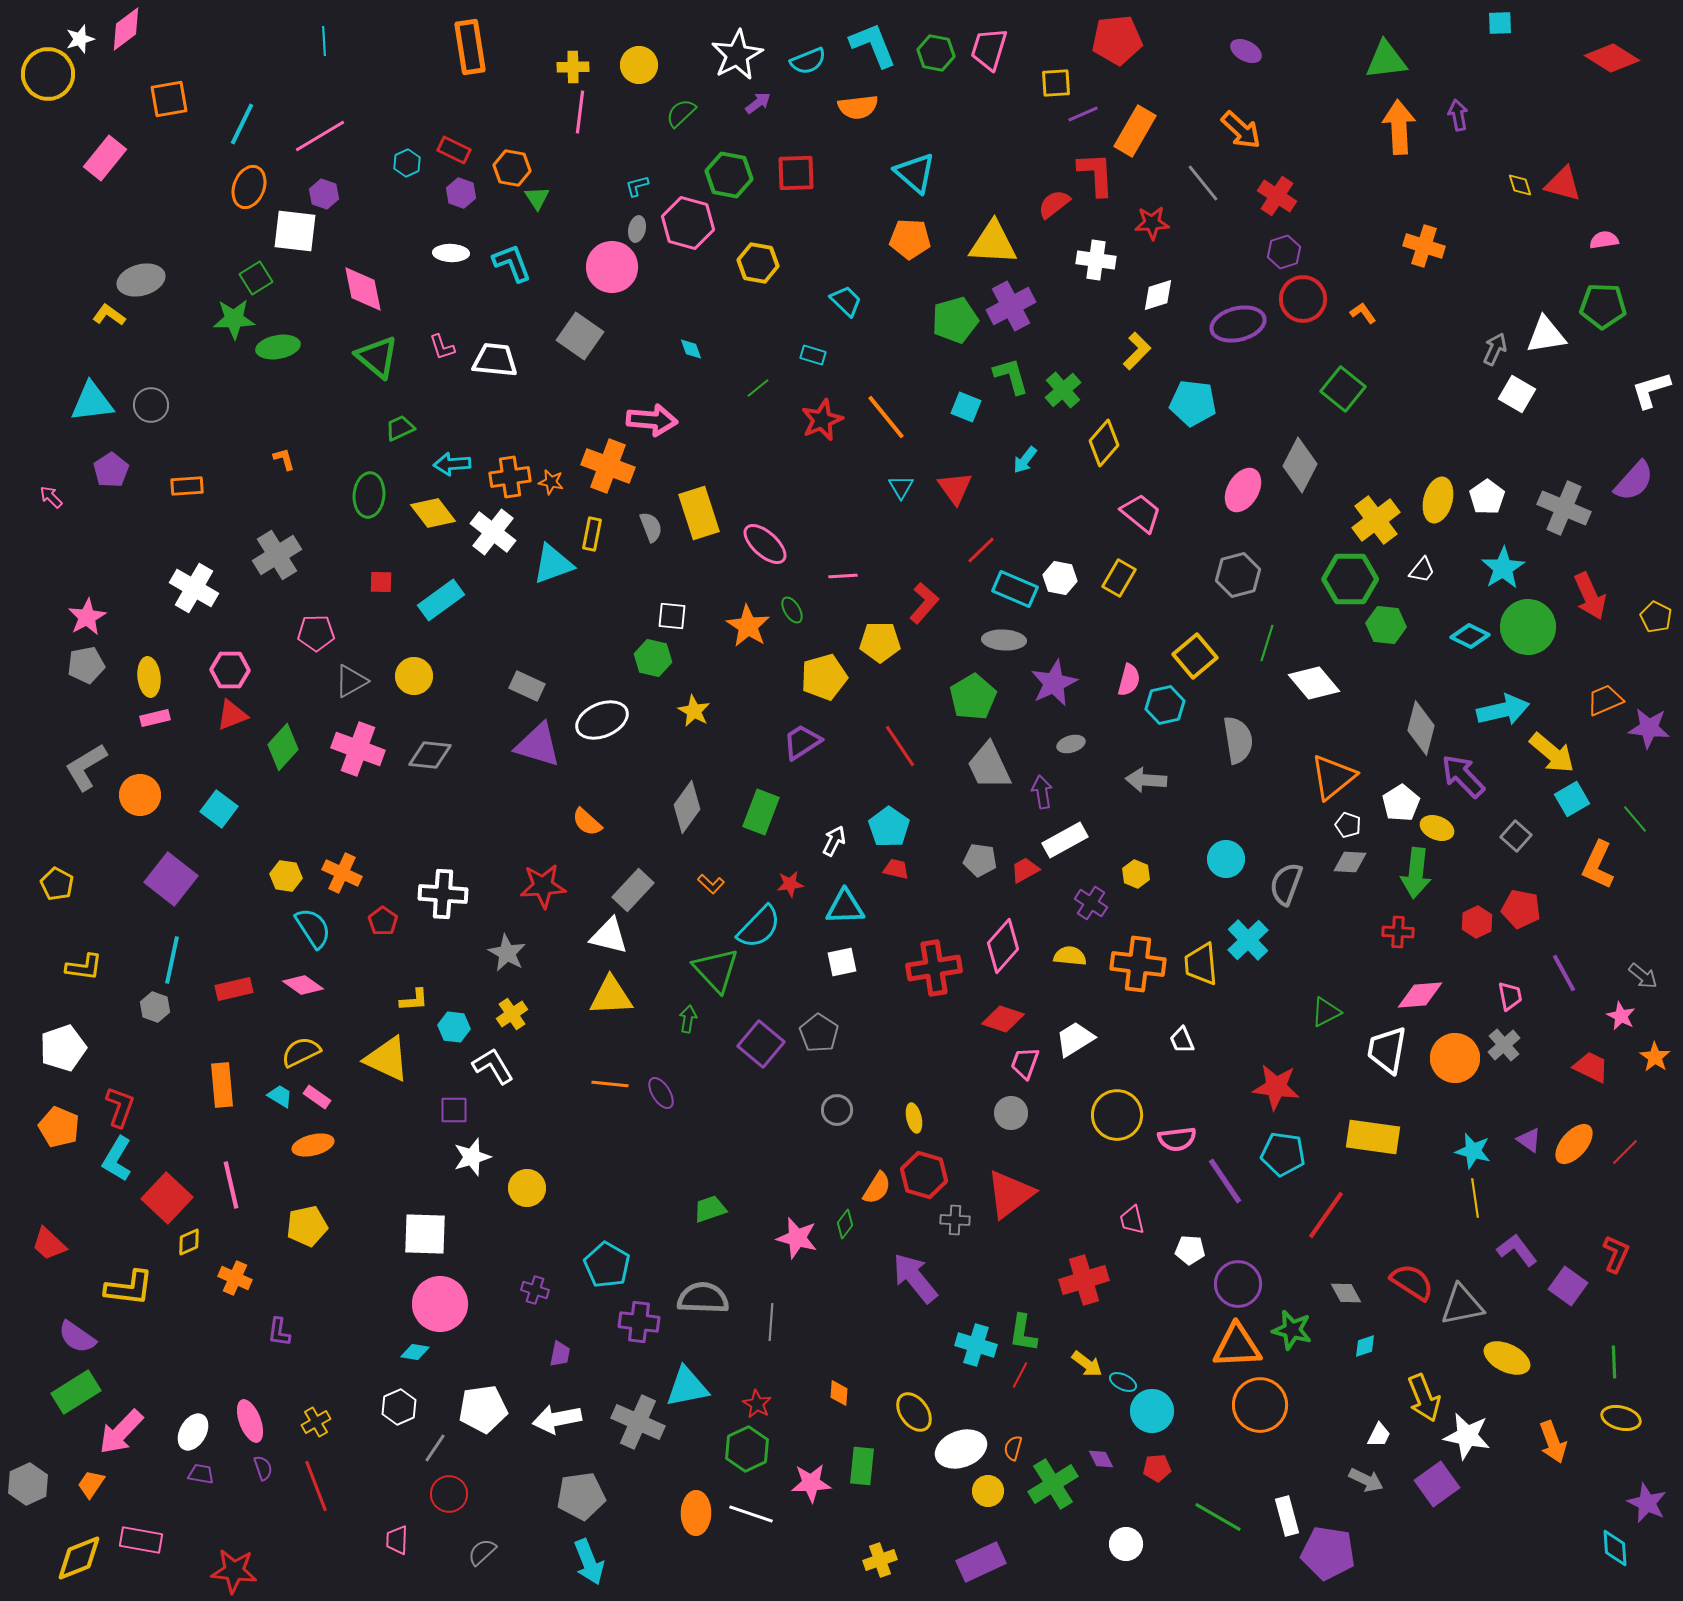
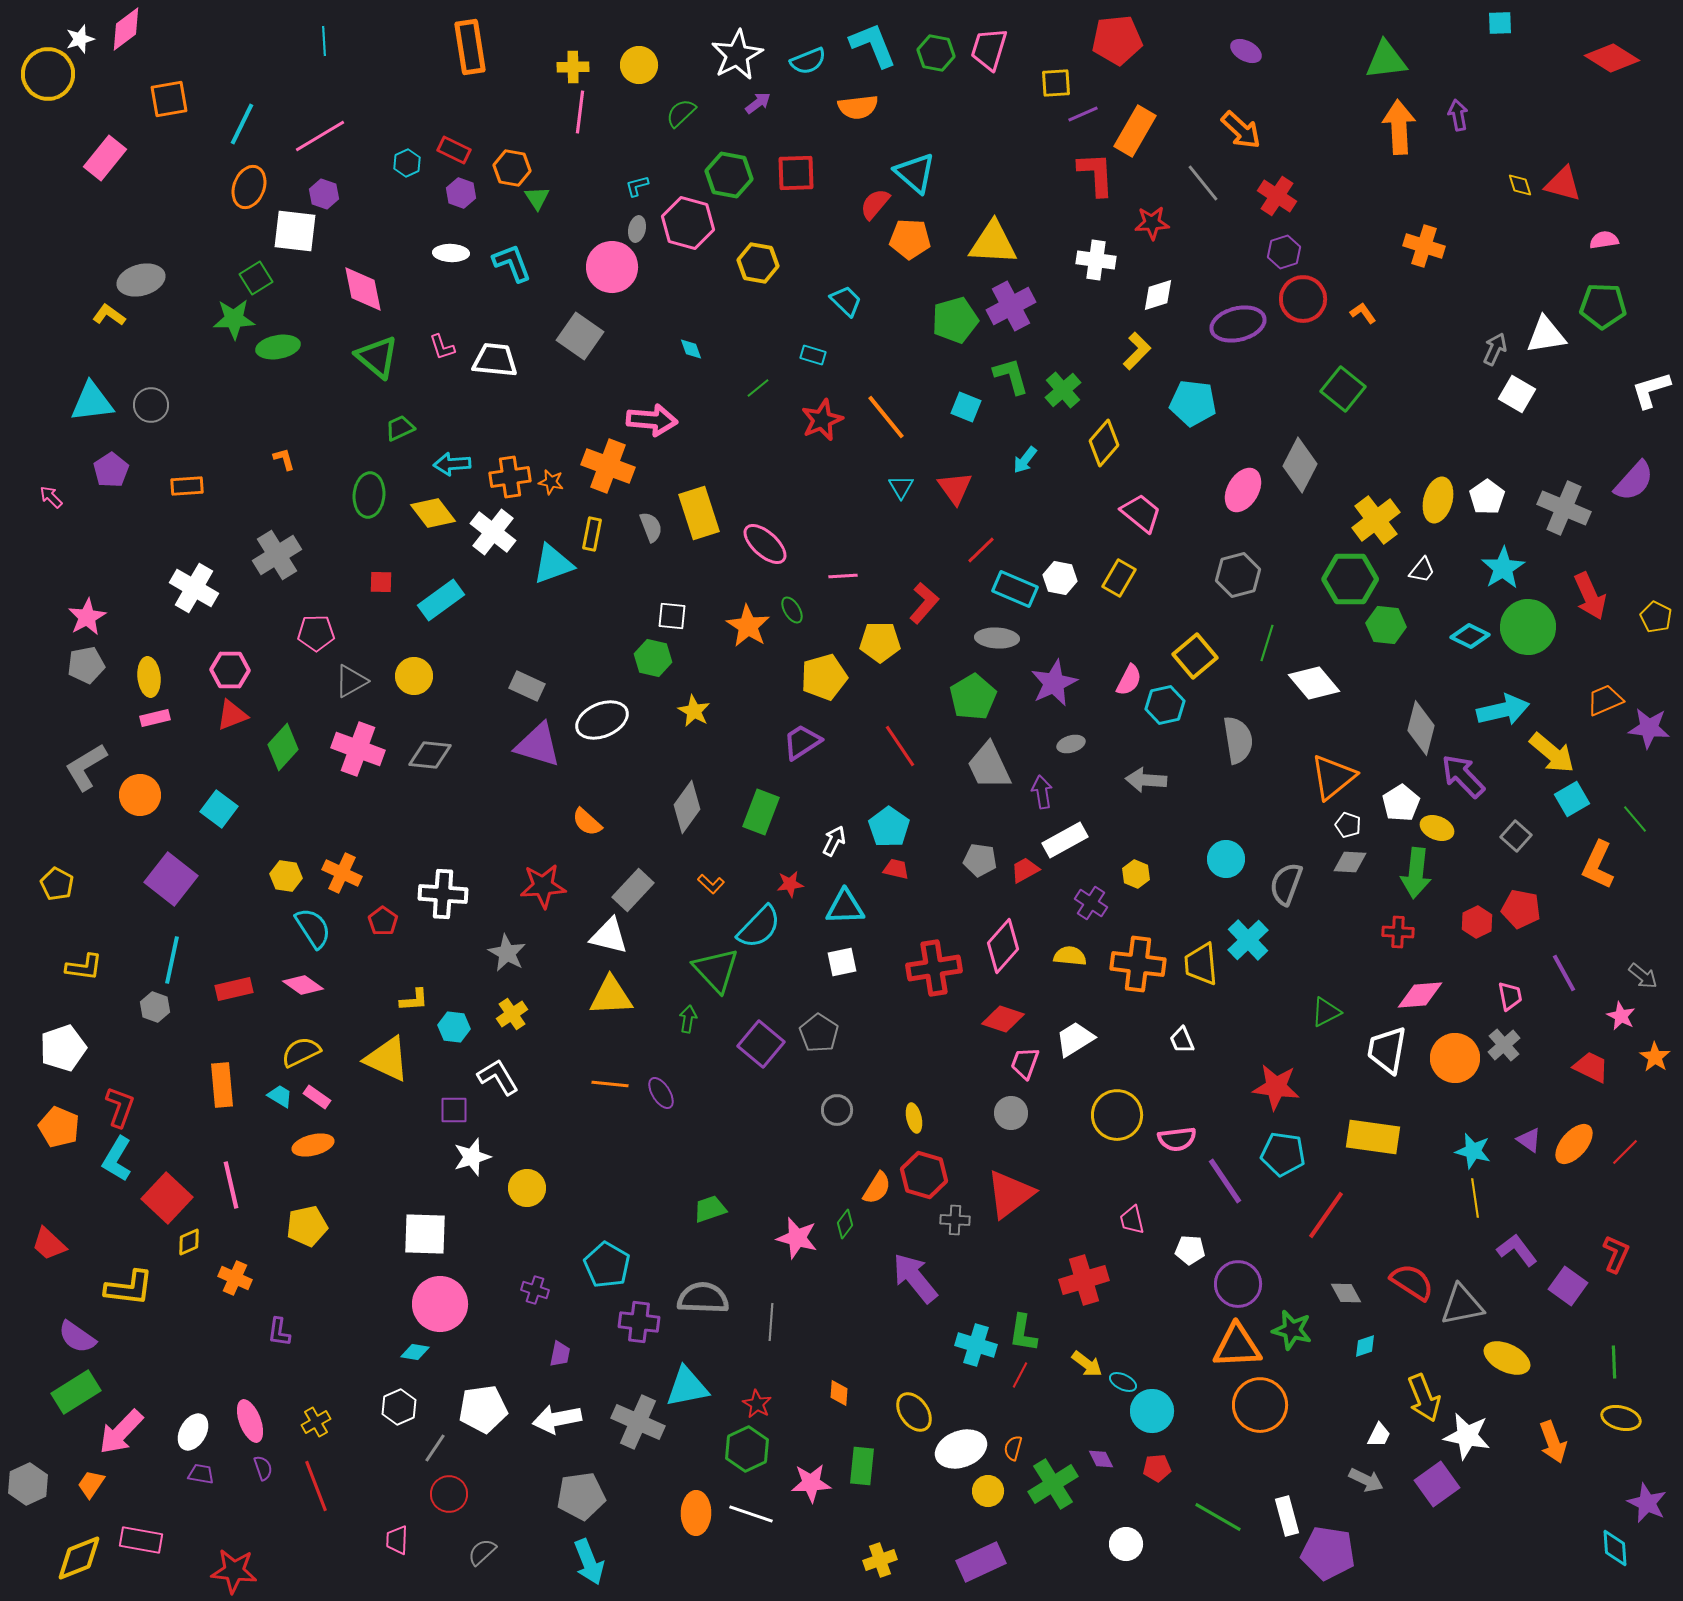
red semicircle at (1054, 204): moved 179 px left; rotated 12 degrees counterclockwise
gray ellipse at (1004, 640): moved 7 px left, 2 px up
pink semicircle at (1129, 680): rotated 12 degrees clockwise
white L-shape at (493, 1066): moved 5 px right, 11 px down
